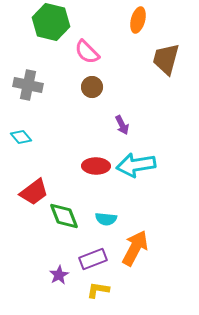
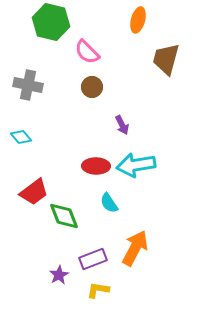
cyan semicircle: moved 3 px right, 16 px up; rotated 50 degrees clockwise
